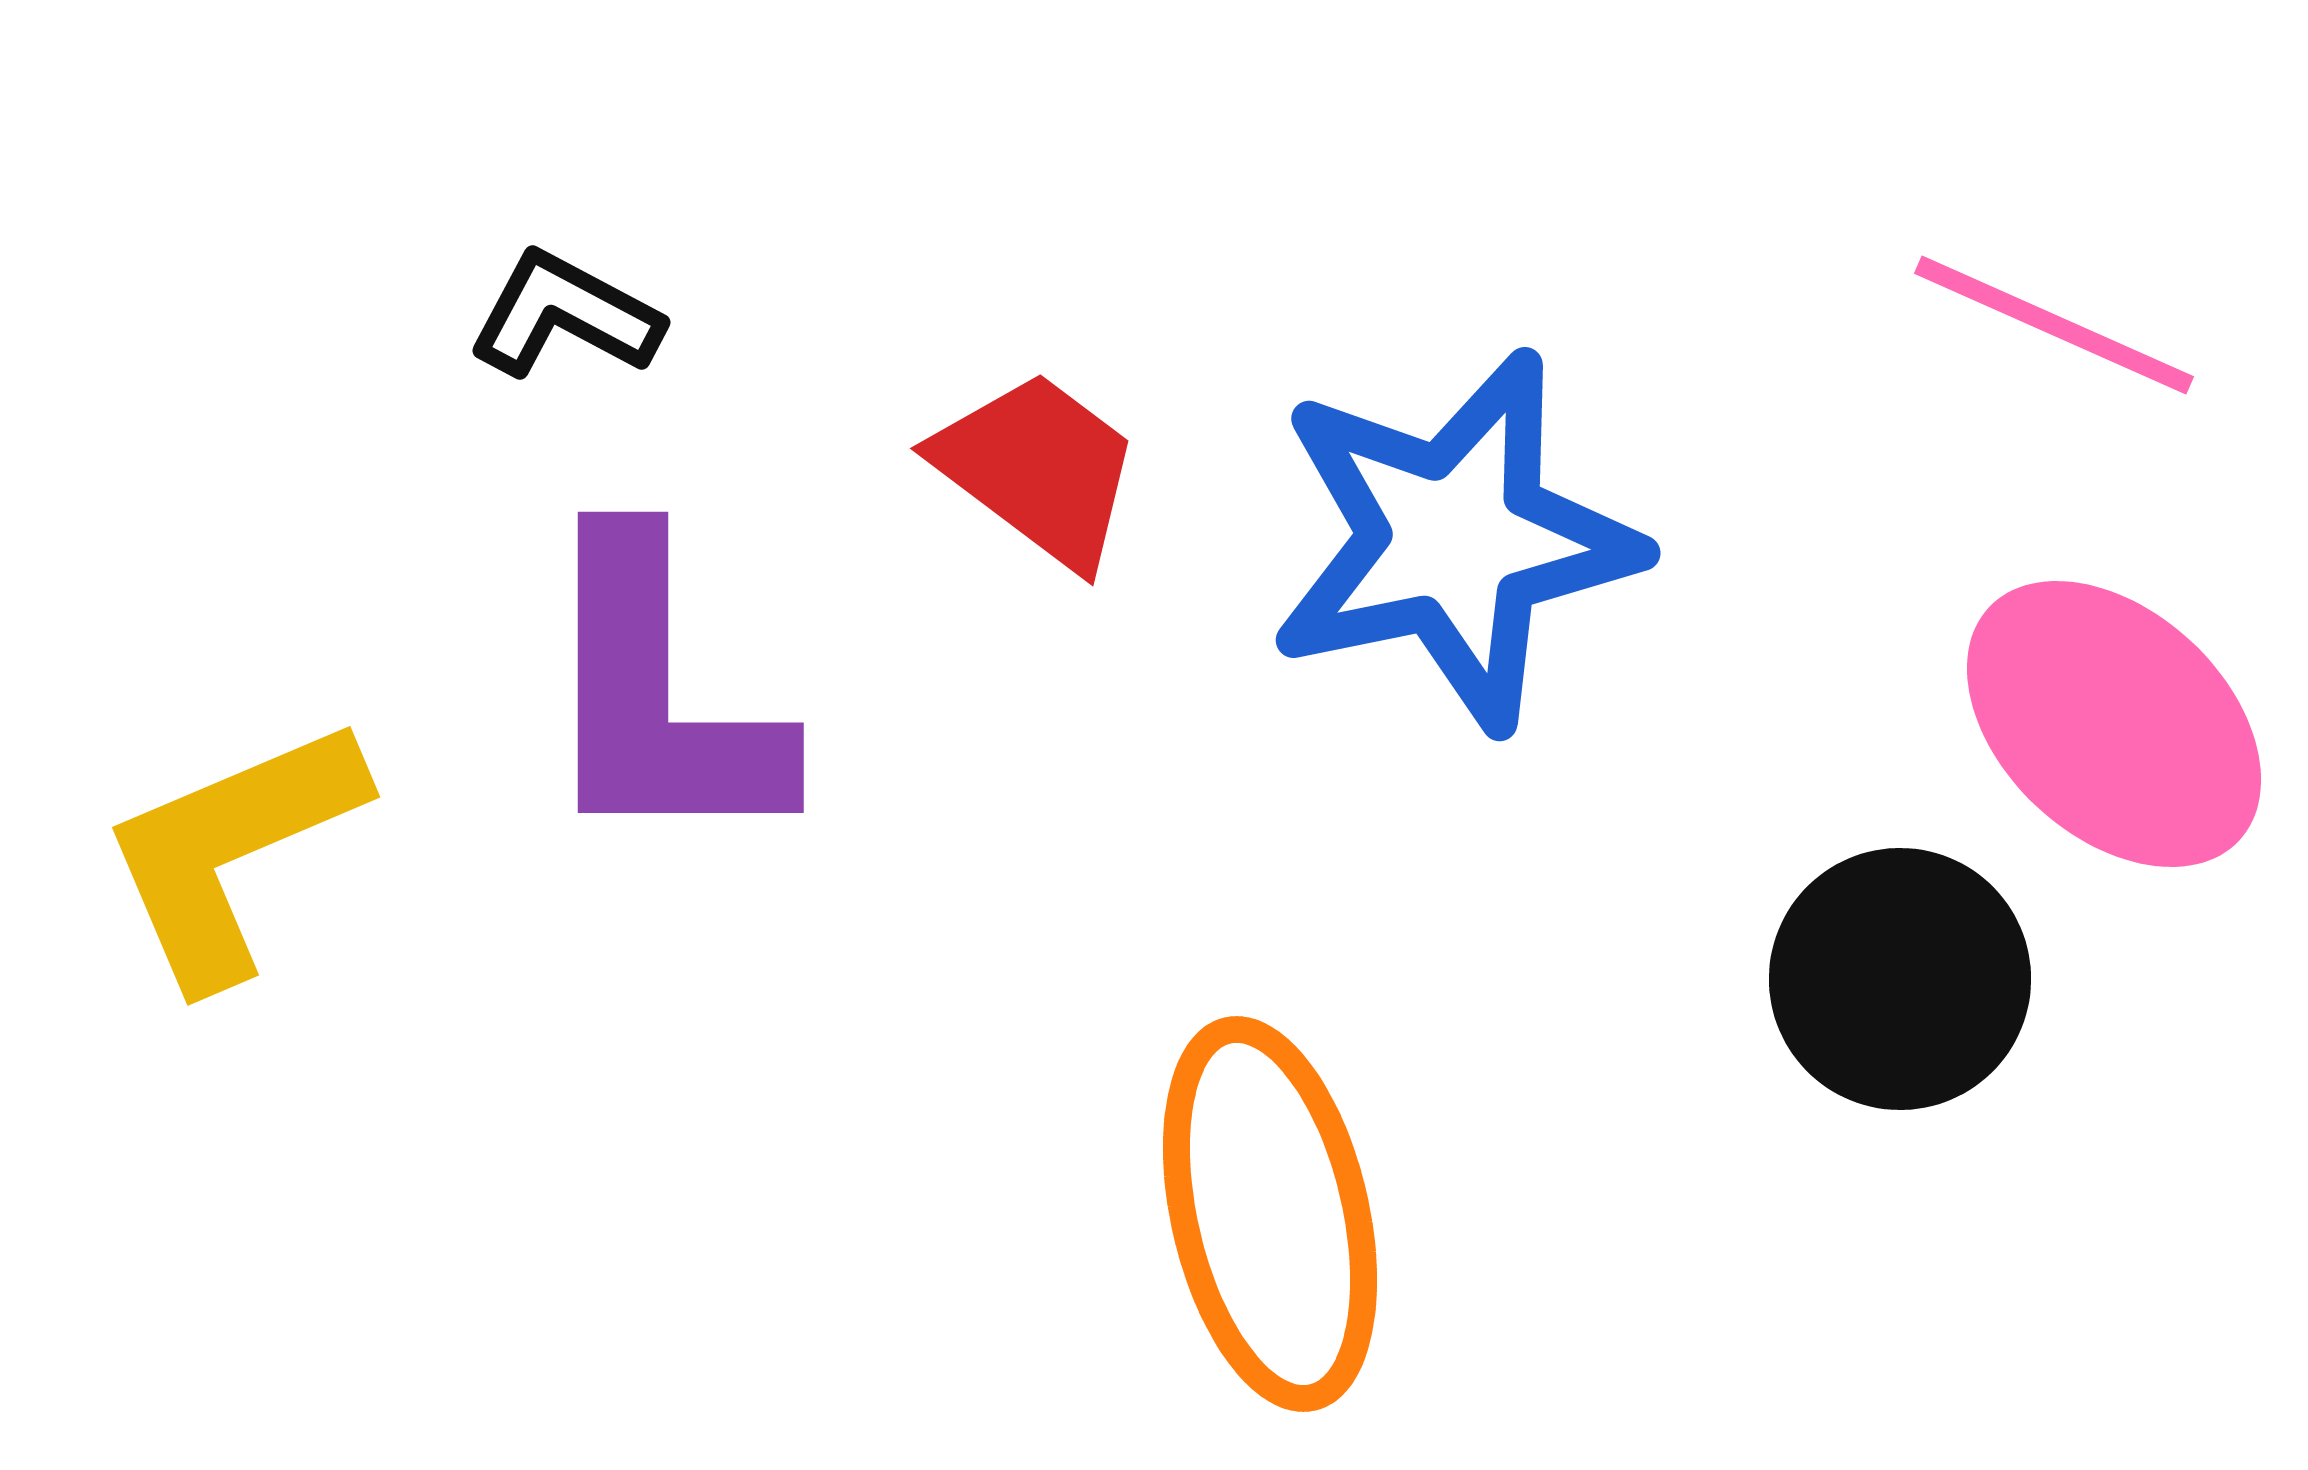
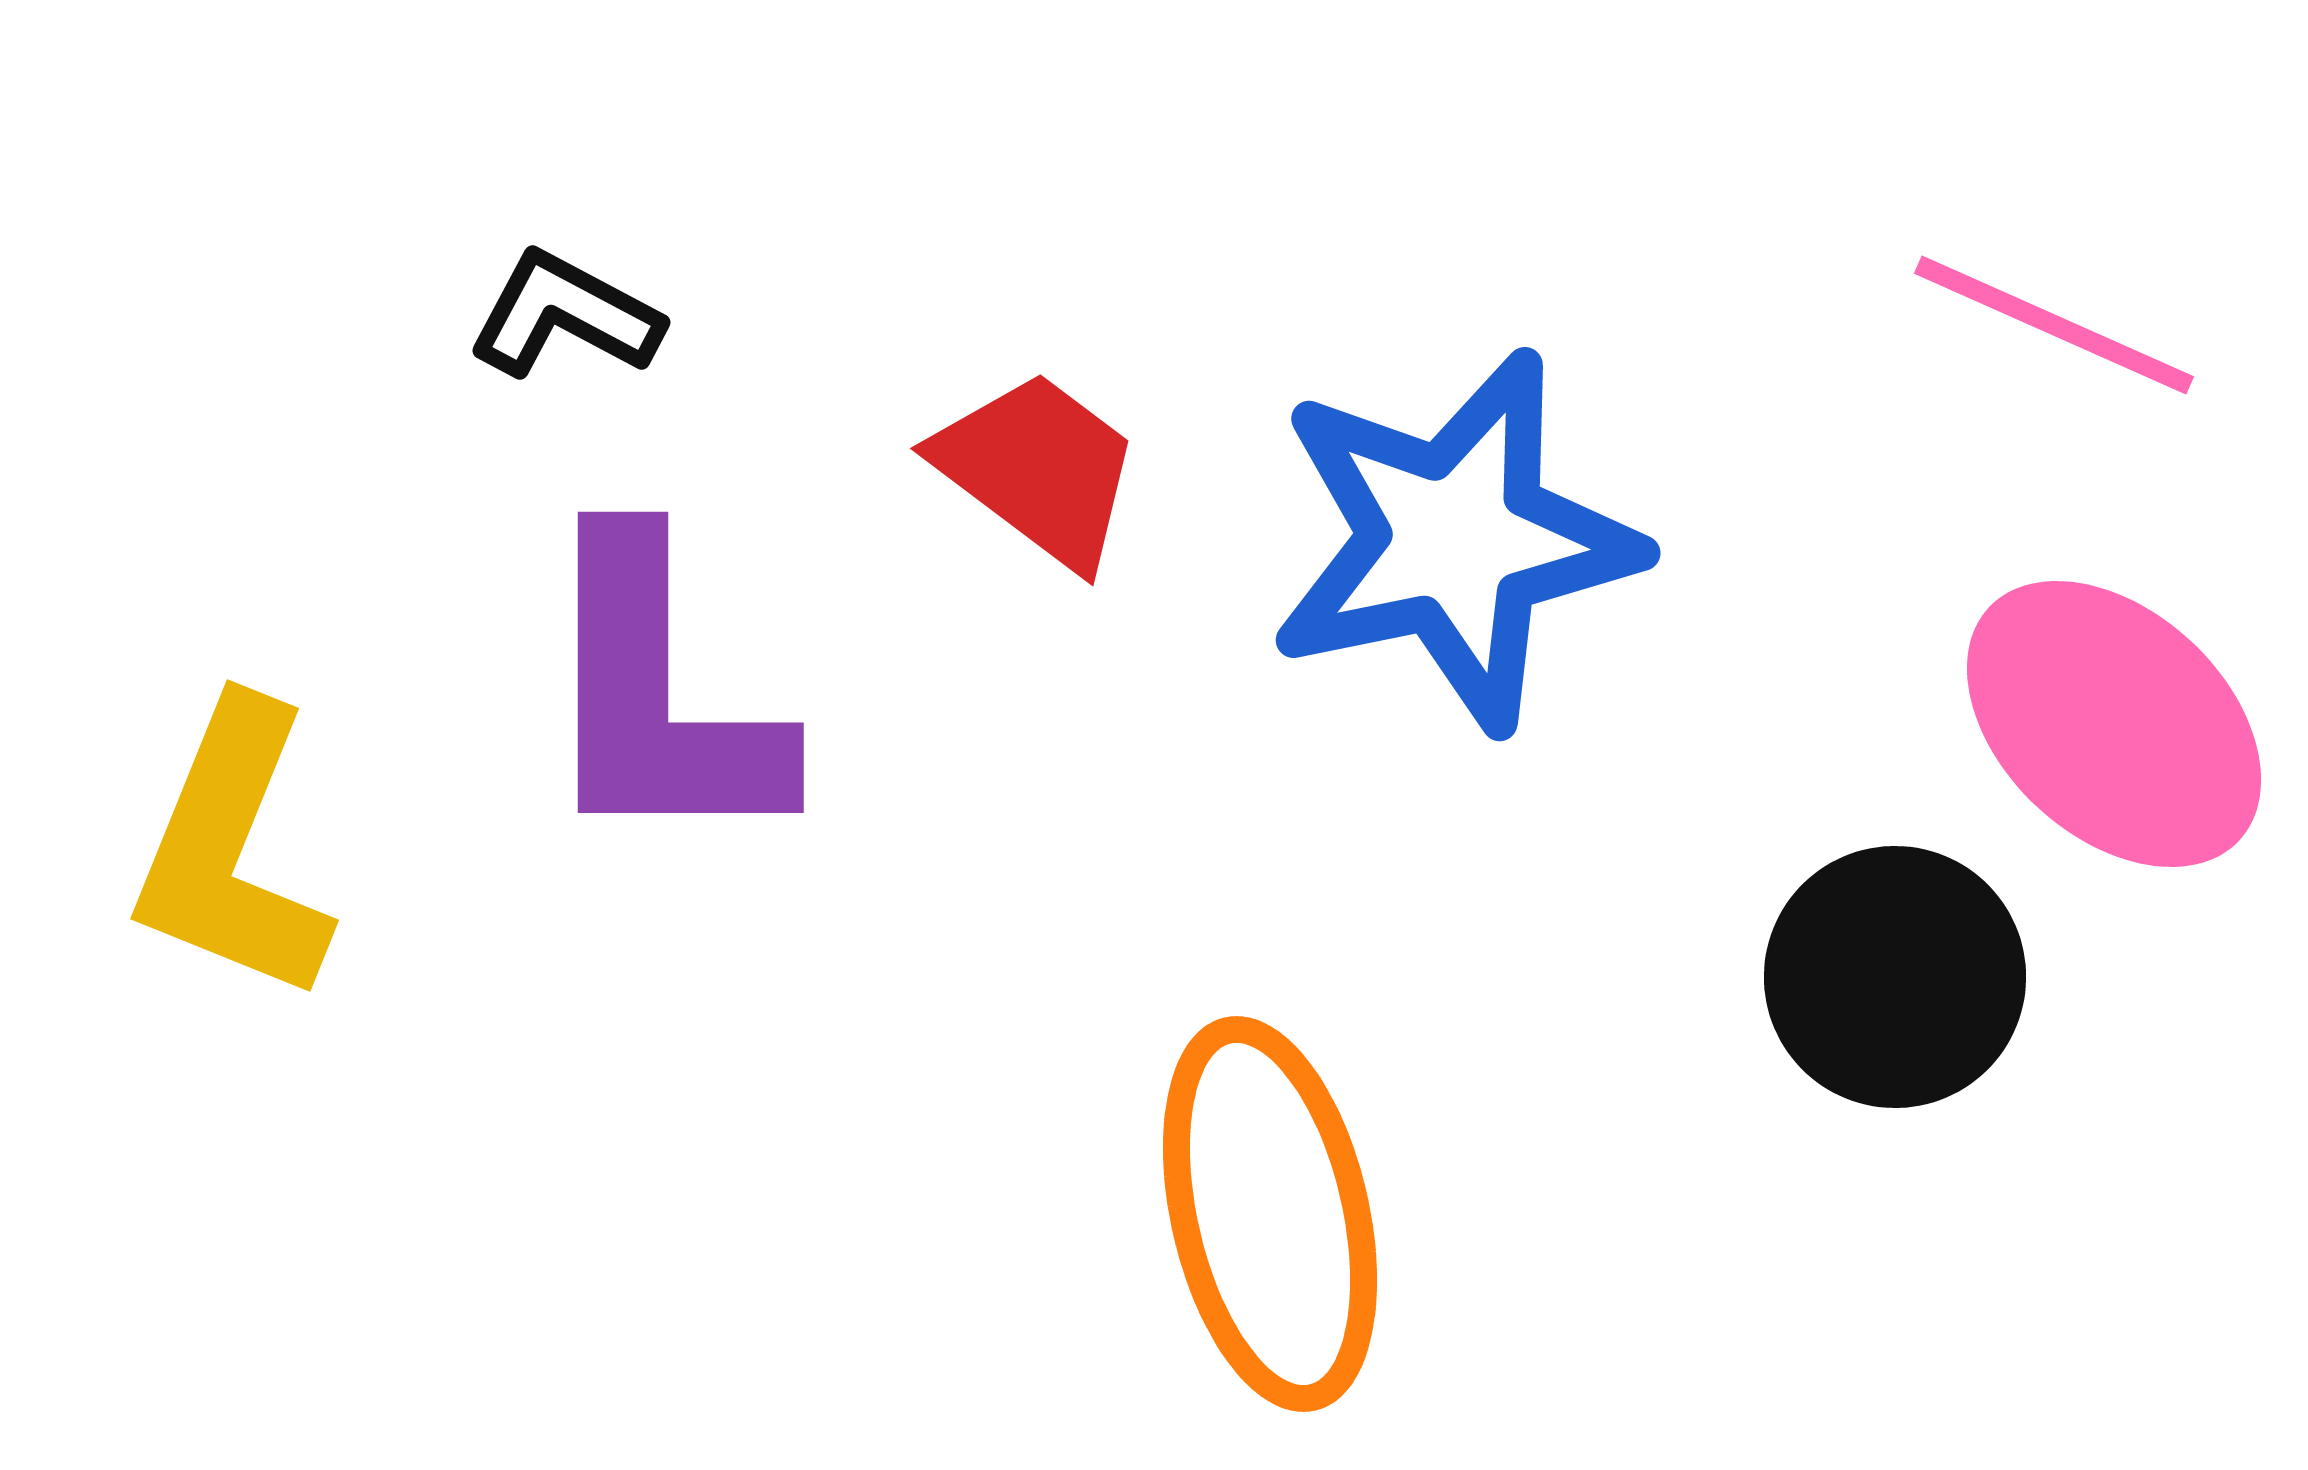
yellow L-shape: rotated 45 degrees counterclockwise
black circle: moved 5 px left, 2 px up
